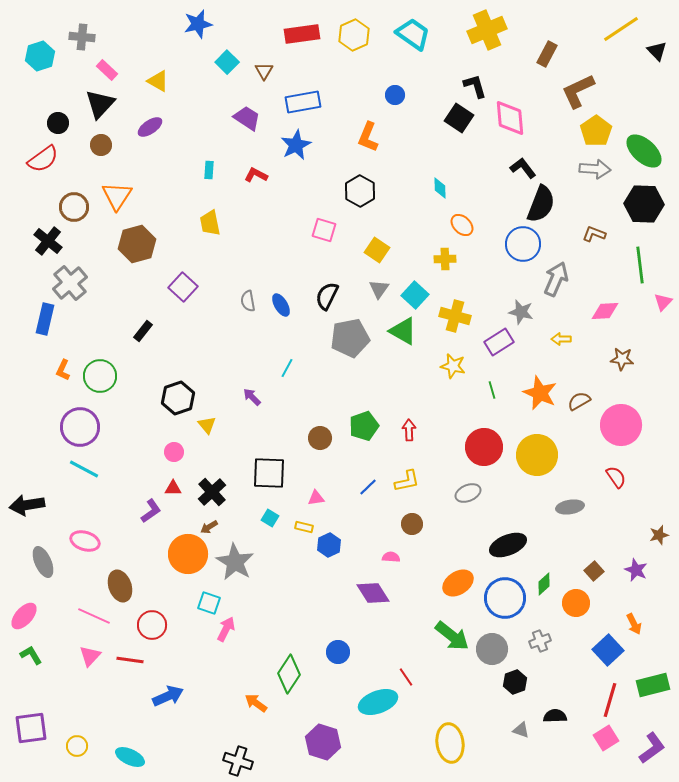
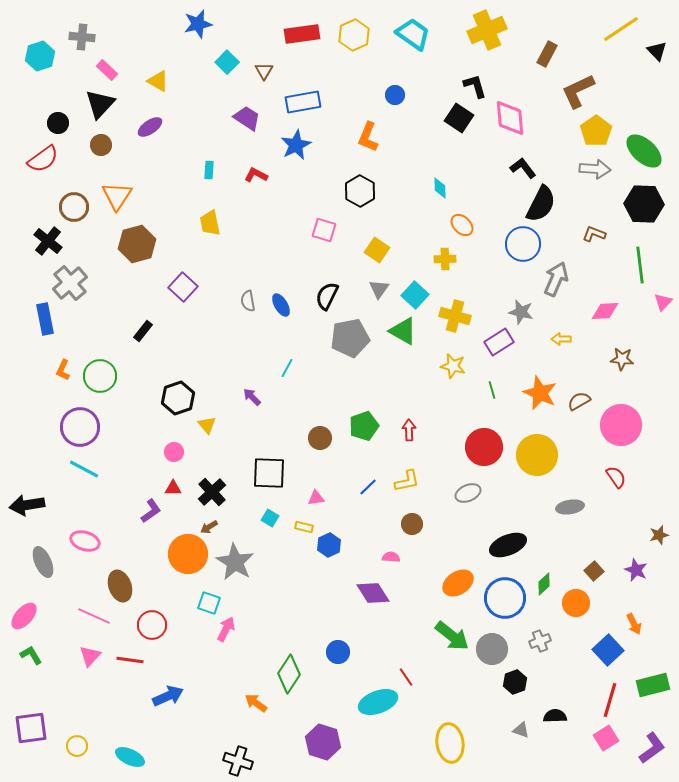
black semicircle at (541, 204): rotated 6 degrees clockwise
blue rectangle at (45, 319): rotated 24 degrees counterclockwise
